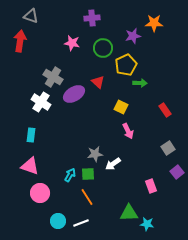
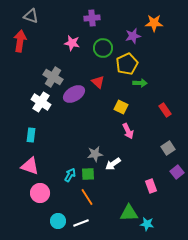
yellow pentagon: moved 1 px right, 1 px up
